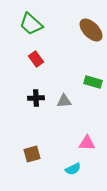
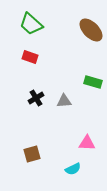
red rectangle: moved 6 px left, 2 px up; rotated 35 degrees counterclockwise
black cross: rotated 28 degrees counterclockwise
